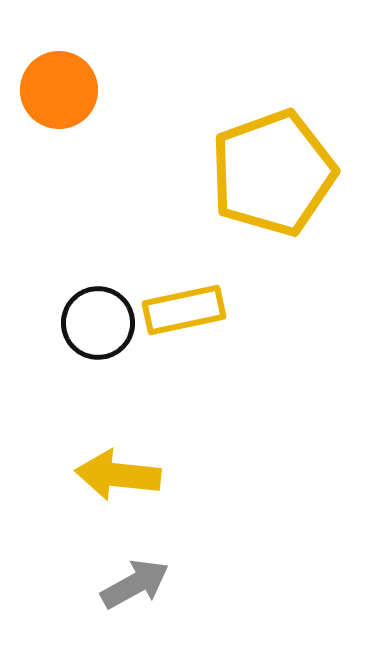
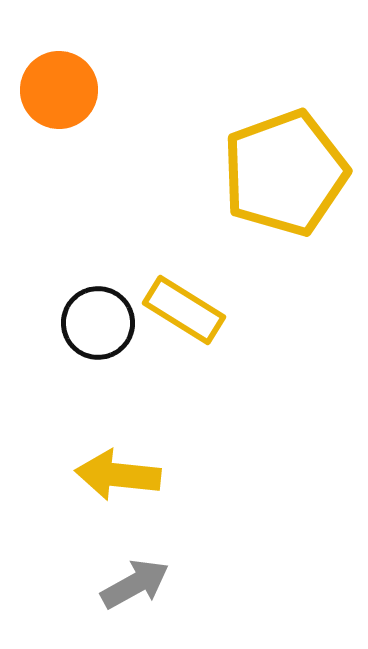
yellow pentagon: moved 12 px right
yellow rectangle: rotated 44 degrees clockwise
